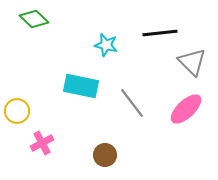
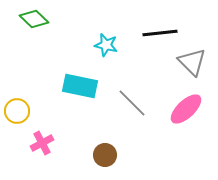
cyan rectangle: moved 1 px left
gray line: rotated 8 degrees counterclockwise
